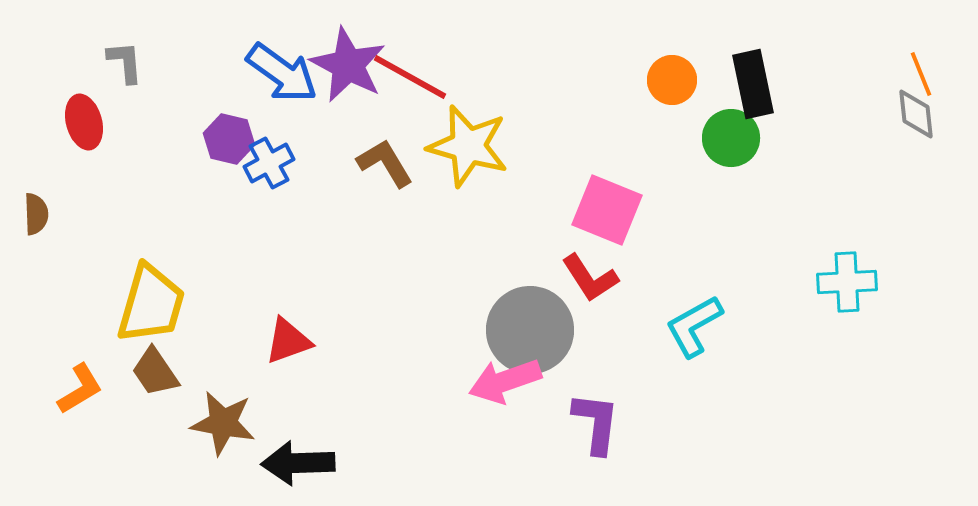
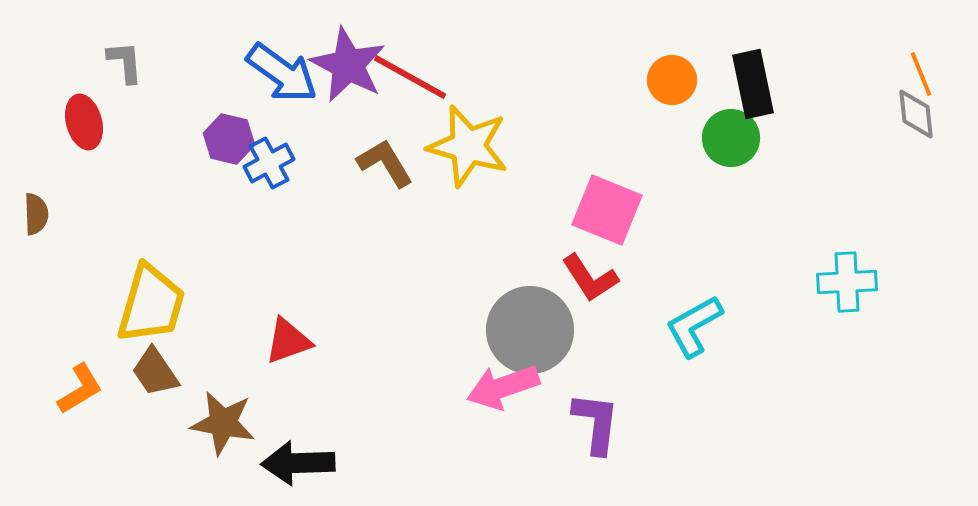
pink arrow: moved 2 px left, 6 px down
